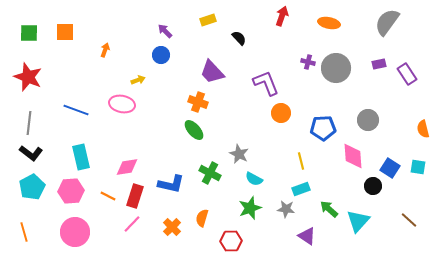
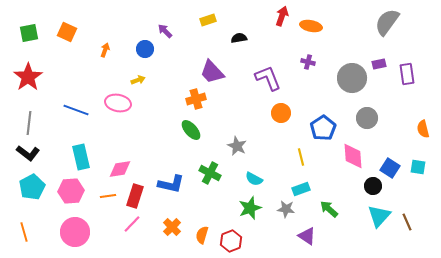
orange ellipse at (329, 23): moved 18 px left, 3 px down
orange square at (65, 32): moved 2 px right; rotated 24 degrees clockwise
green square at (29, 33): rotated 12 degrees counterclockwise
black semicircle at (239, 38): rotated 56 degrees counterclockwise
blue circle at (161, 55): moved 16 px left, 6 px up
gray circle at (336, 68): moved 16 px right, 10 px down
purple rectangle at (407, 74): rotated 25 degrees clockwise
red star at (28, 77): rotated 16 degrees clockwise
purple L-shape at (266, 83): moved 2 px right, 5 px up
orange cross at (198, 102): moved 2 px left, 3 px up; rotated 36 degrees counterclockwise
pink ellipse at (122, 104): moved 4 px left, 1 px up
gray circle at (368, 120): moved 1 px left, 2 px up
blue pentagon at (323, 128): rotated 30 degrees counterclockwise
green ellipse at (194, 130): moved 3 px left
black L-shape at (31, 153): moved 3 px left
gray star at (239, 154): moved 2 px left, 8 px up
yellow line at (301, 161): moved 4 px up
pink diamond at (127, 167): moved 7 px left, 2 px down
orange line at (108, 196): rotated 35 degrees counterclockwise
orange semicircle at (202, 218): moved 17 px down
brown line at (409, 220): moved 2 px left, 2 px down; rotated 24 degrees clockwise
cyan triangle at (358, 221): moved 21 px right, 5 px up
red hexagon at (231, 241): rotated 20 degrees counterclockwise
